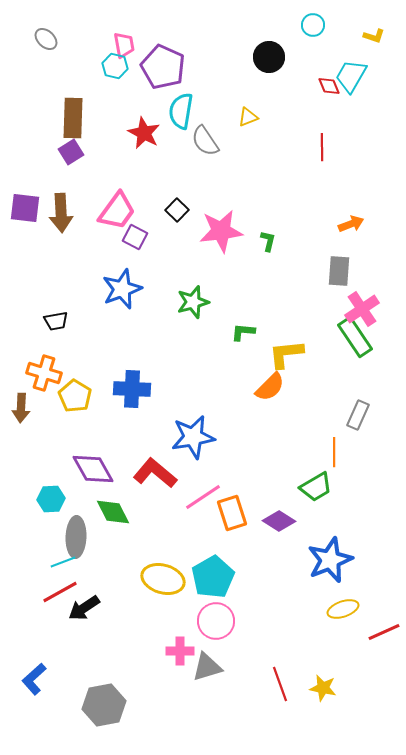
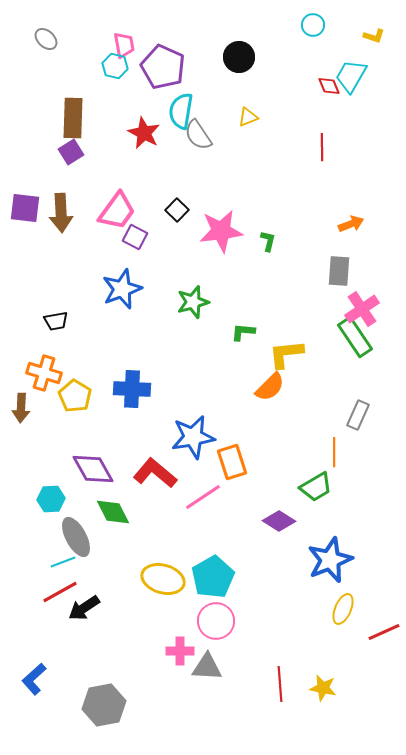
black circle at (269, 57): moved 30 px left
gray semicircle at (205, 141): moved 7 px left, 6 px up
orange rectangle at (232, 513): moved 51 px up
gray ellipse at (76, 537): rotated 30 degrees counterclockwise
yellow ellipse at (343, 609): rotated 48 degrees counterclockwise
gray triangle at (207, 667): rotated 20 degrees clockwise
red line at (280, 684): rotated 16 degrees clockwise
